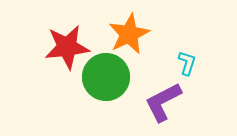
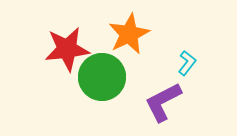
red star: moved 2 px down
cyan L-shape: rotated 20 degrees clockwise
green circle: moved 4 px left
